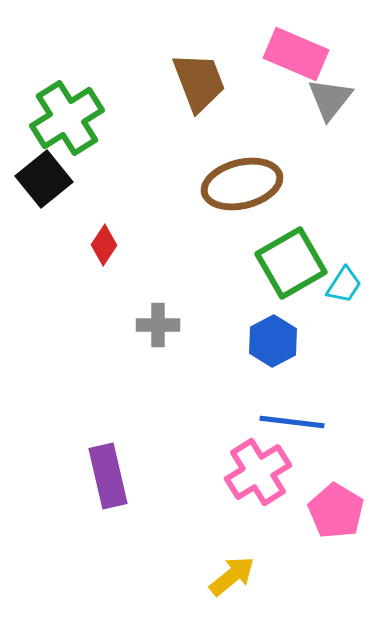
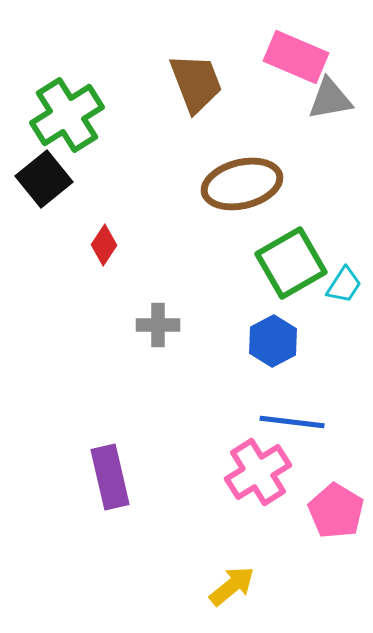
pink rectangle: moved 3 px down
brown trapezoid: moved 3 px left, 1 px down
gray triangle: rotated 42 degrees clockwise
green cross: moved 3 px up
purple rectangle: moved 2 px right, 1 px down
yellow arrow: moved 10 px down
